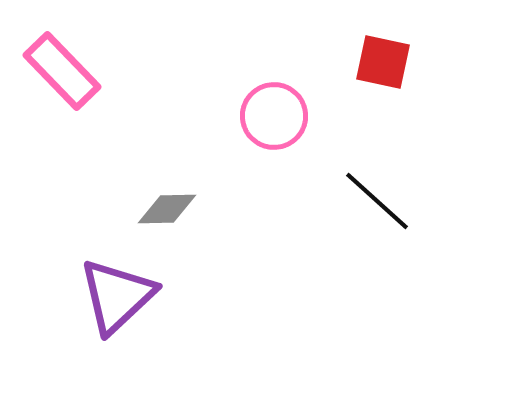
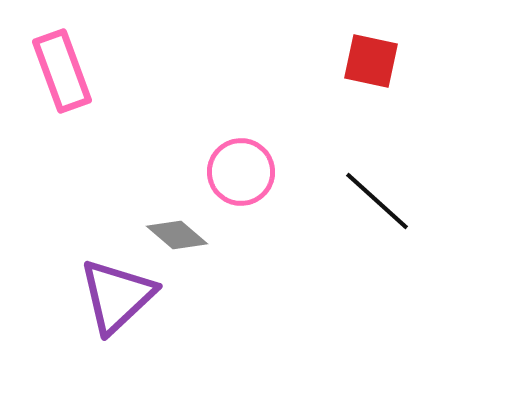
red square: moved 12 px left, 1 px up
pink rectangle: rotated 24 degrees clockwise
pink circle: moved 33 px left, 56 px down
gray diamond: moved 10 px right, 26 px down; rotated 42 degrees clockwise
